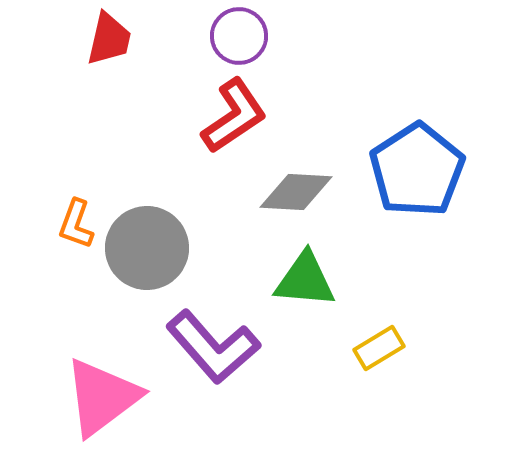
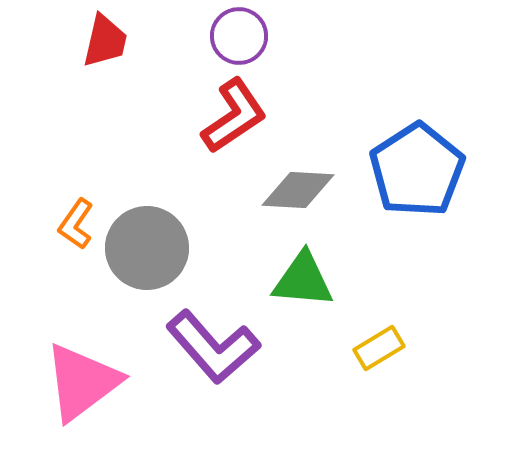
red trapezoid: moved 4 px left, 2 px down
gray diamond: moved 2 px right, 2 px up
orange L-shape: rotated 15 degrees clockwise
green triangle: moved 2 px left
pink triangle: moved 20 px left, 15 px up
